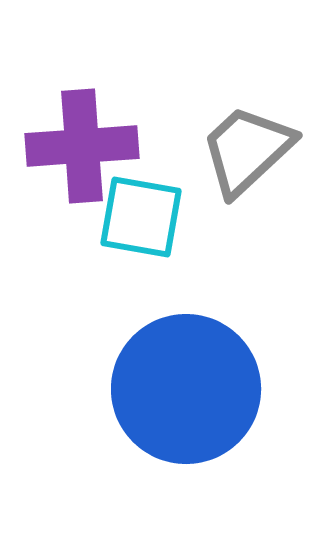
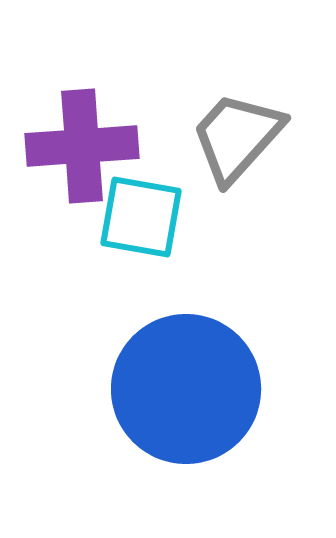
gray trapezoid: moved 10 px left, 13 px up; rotated 5 degrees counterclockwise
